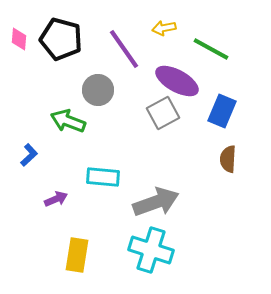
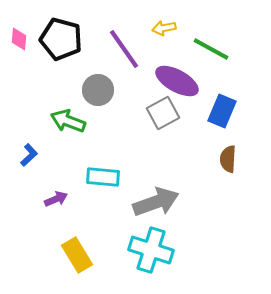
yellow rectangle: rotated 40 degrees counterclockwise
